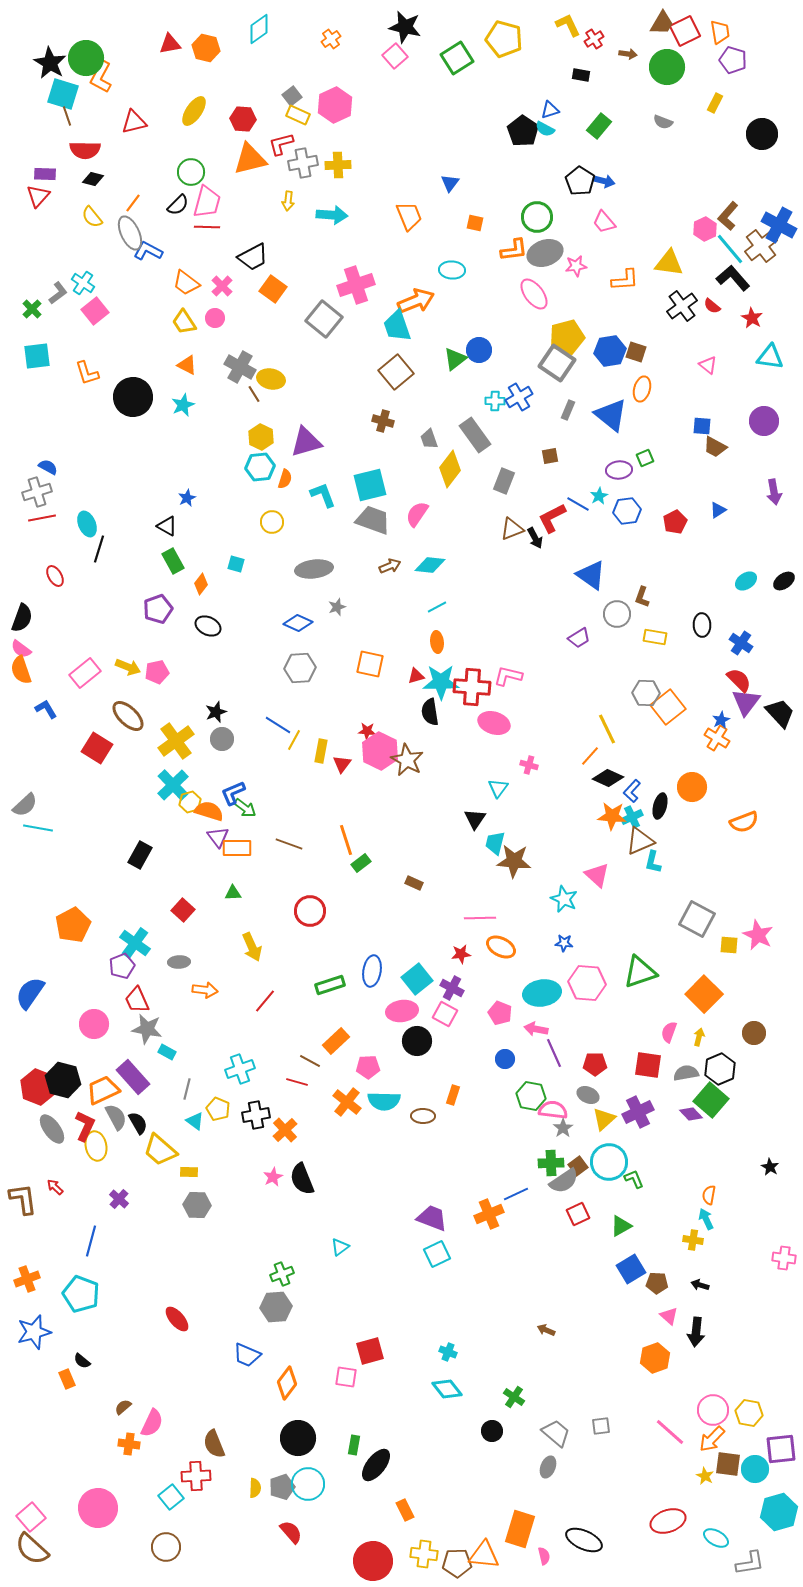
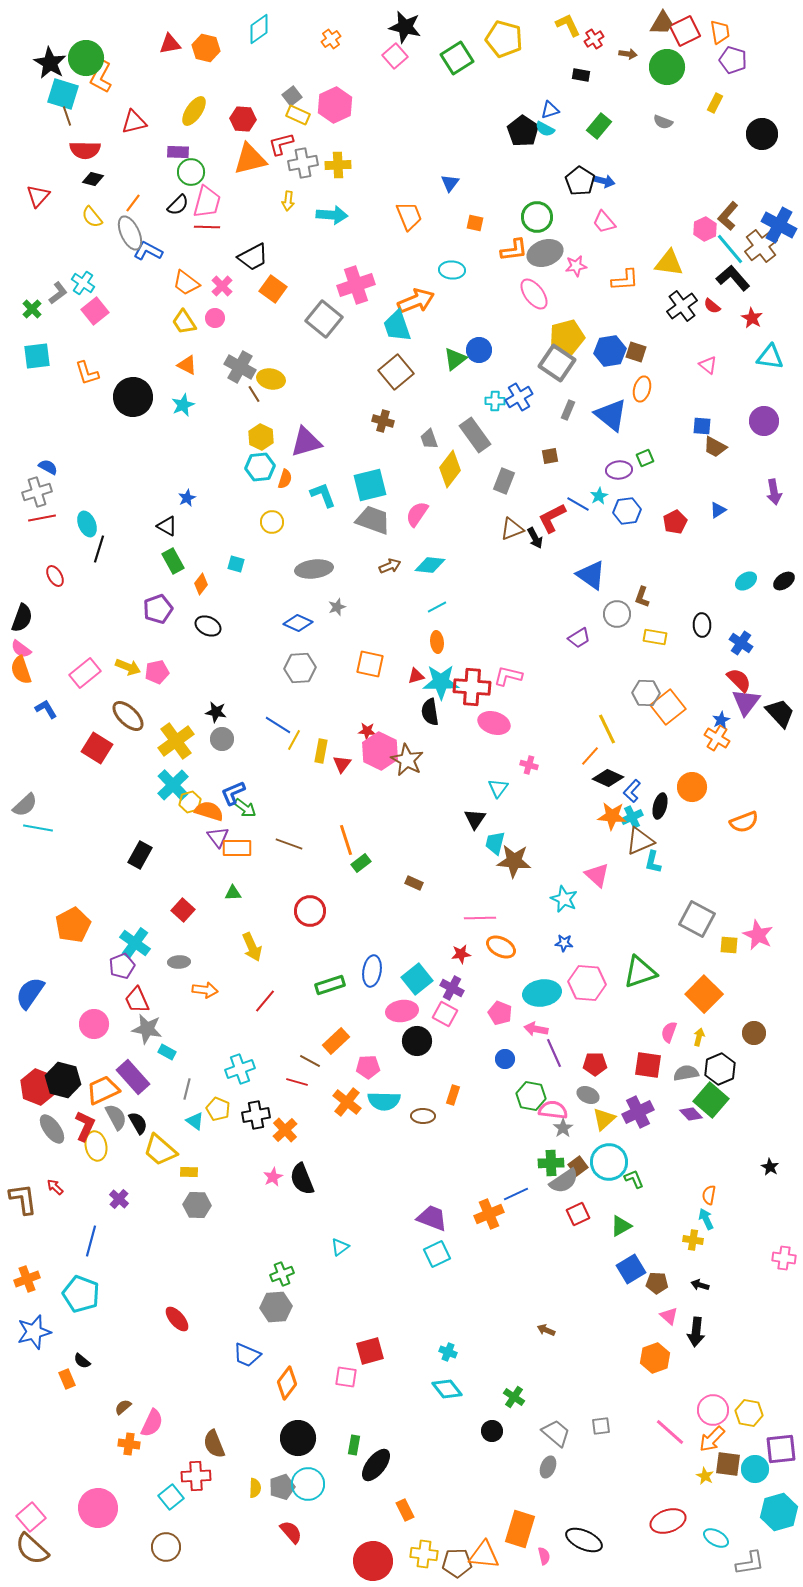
purple rectangle at (45, 174): moved 133 px right, 22 px up
black star at (216, 712): rotated 30 degrees clockwise
